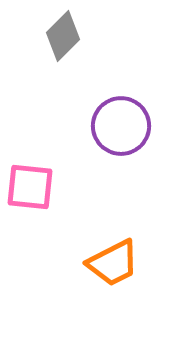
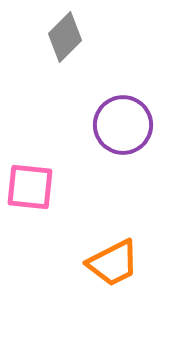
gray diamond: moved 2 px right, 1 px down
purple circle: moved 2 px right, 1 px up
